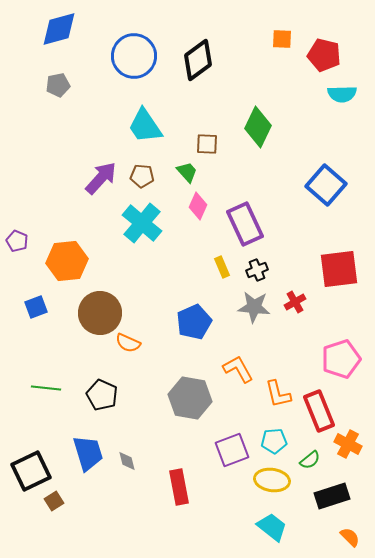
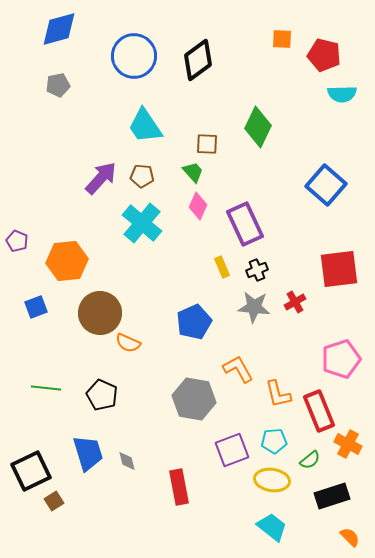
green trapezoid at (187, 172): moved 6 px right
gray hexagon at (190, 398): moved 4 px right, 1 px down
